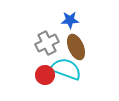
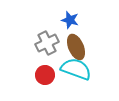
blue star: rotated 18 degrees clockwise
cyan semicircle: moved 10 px right
